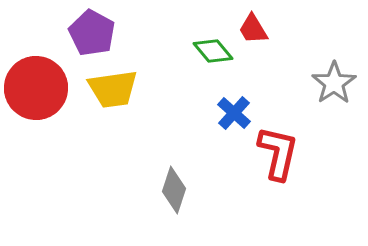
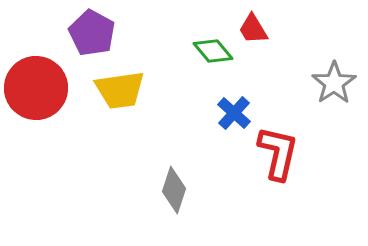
yellow trapezoid: moved 7 px right, 1 px down
